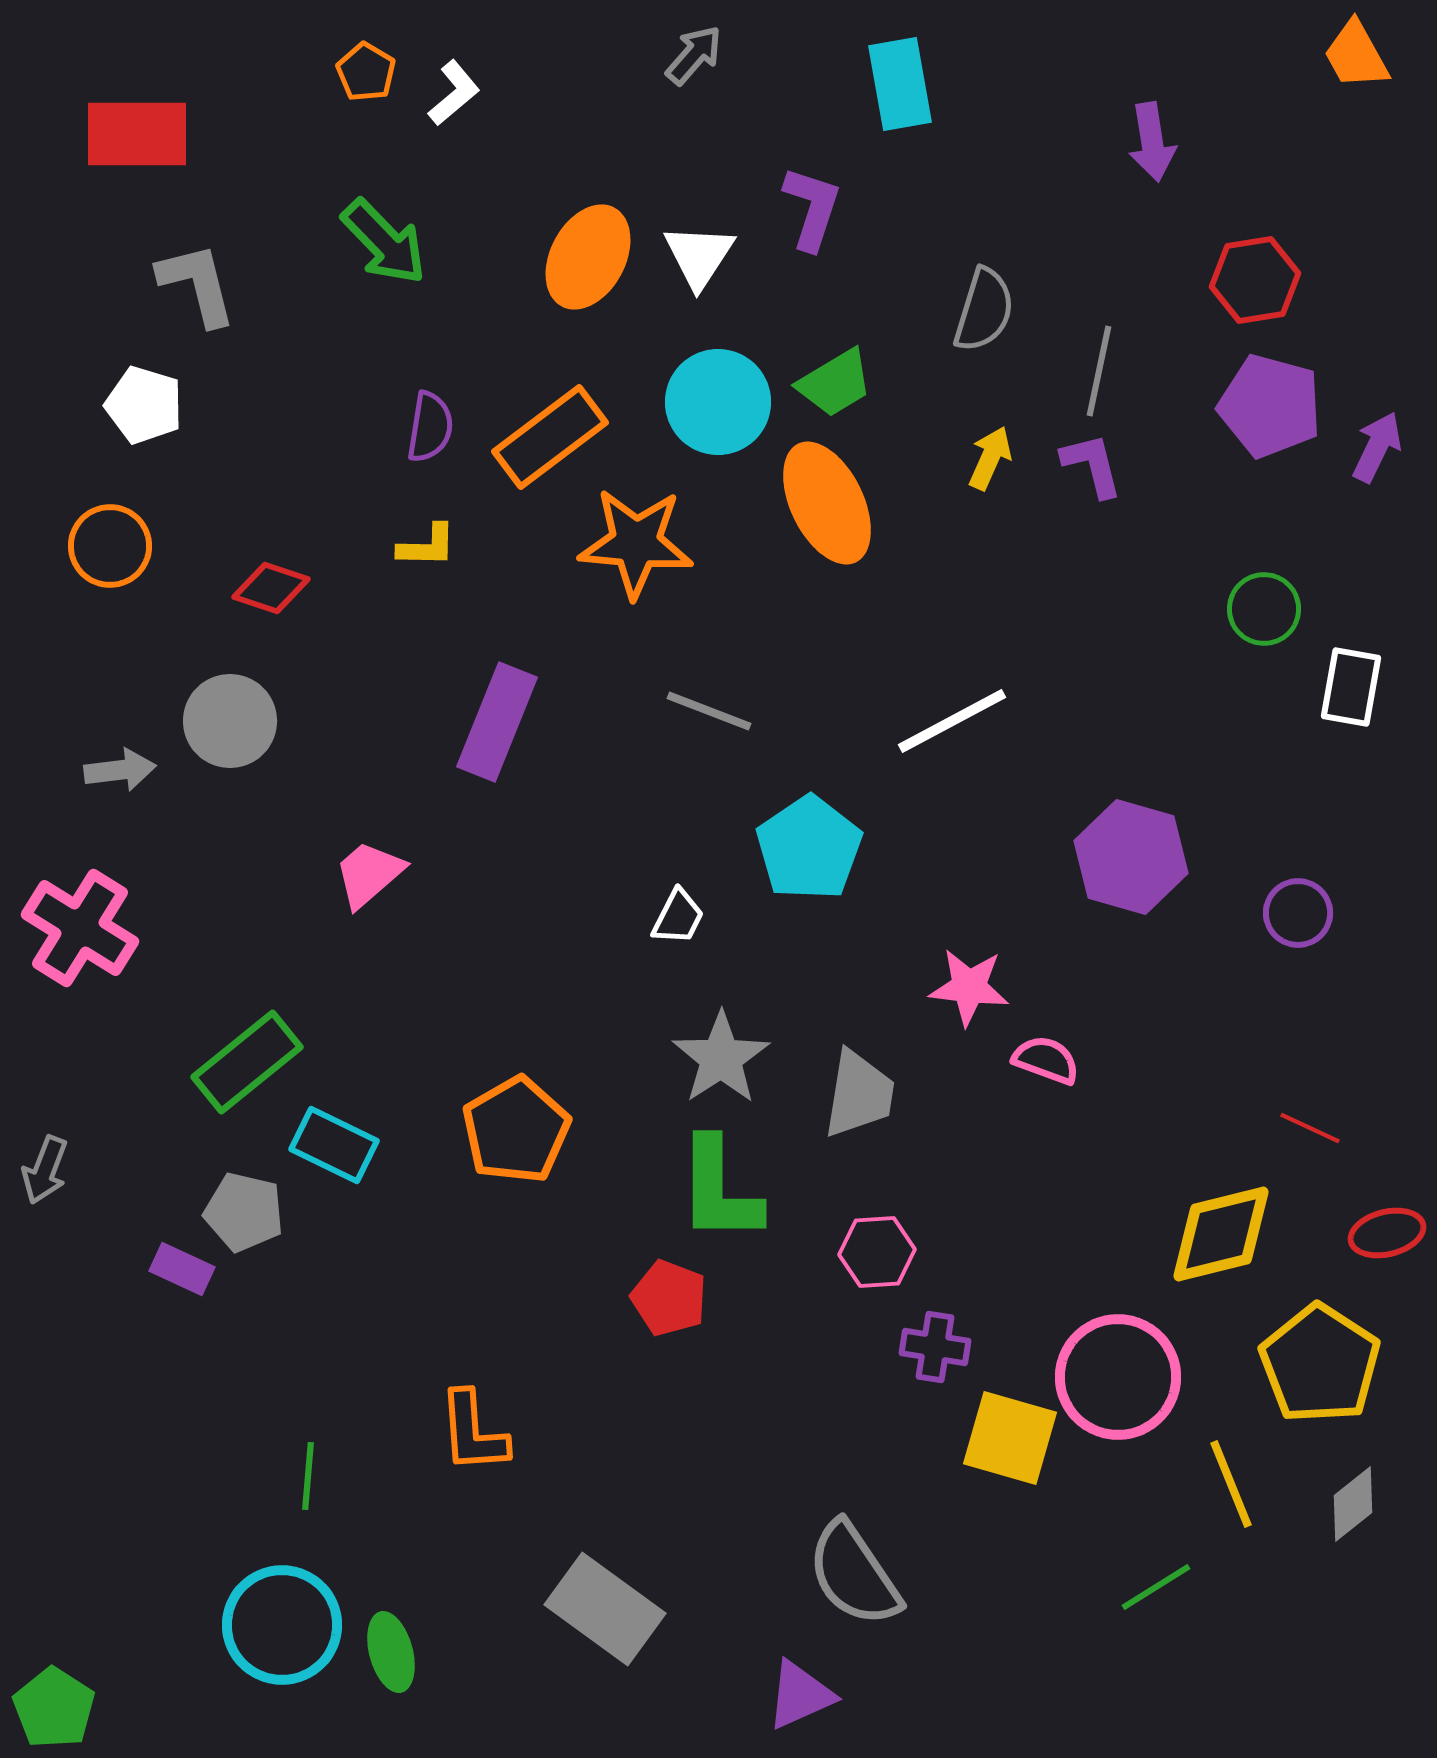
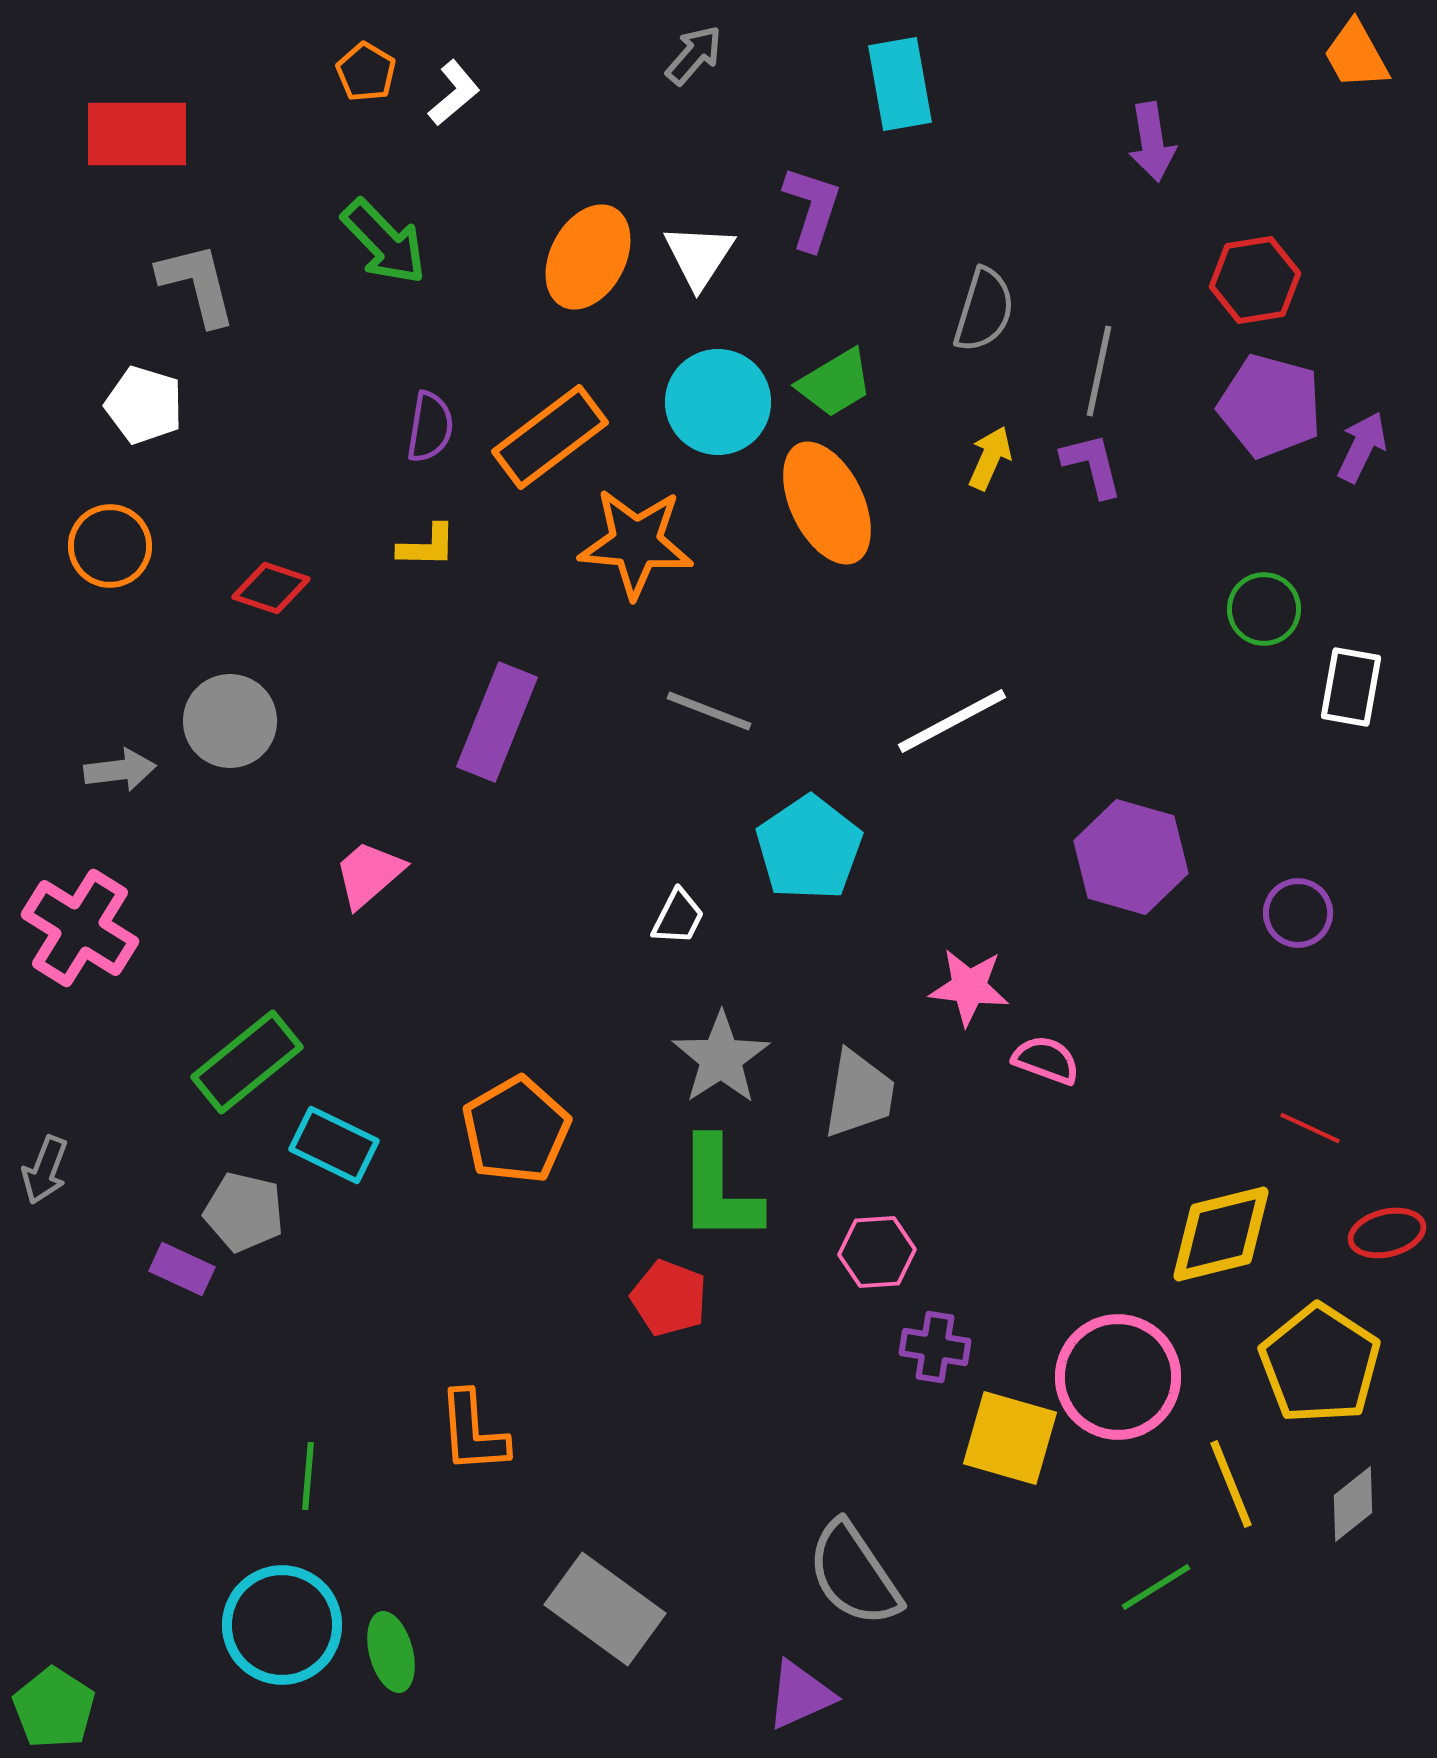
purple arrow at (1377, 447): moved 15 px left
